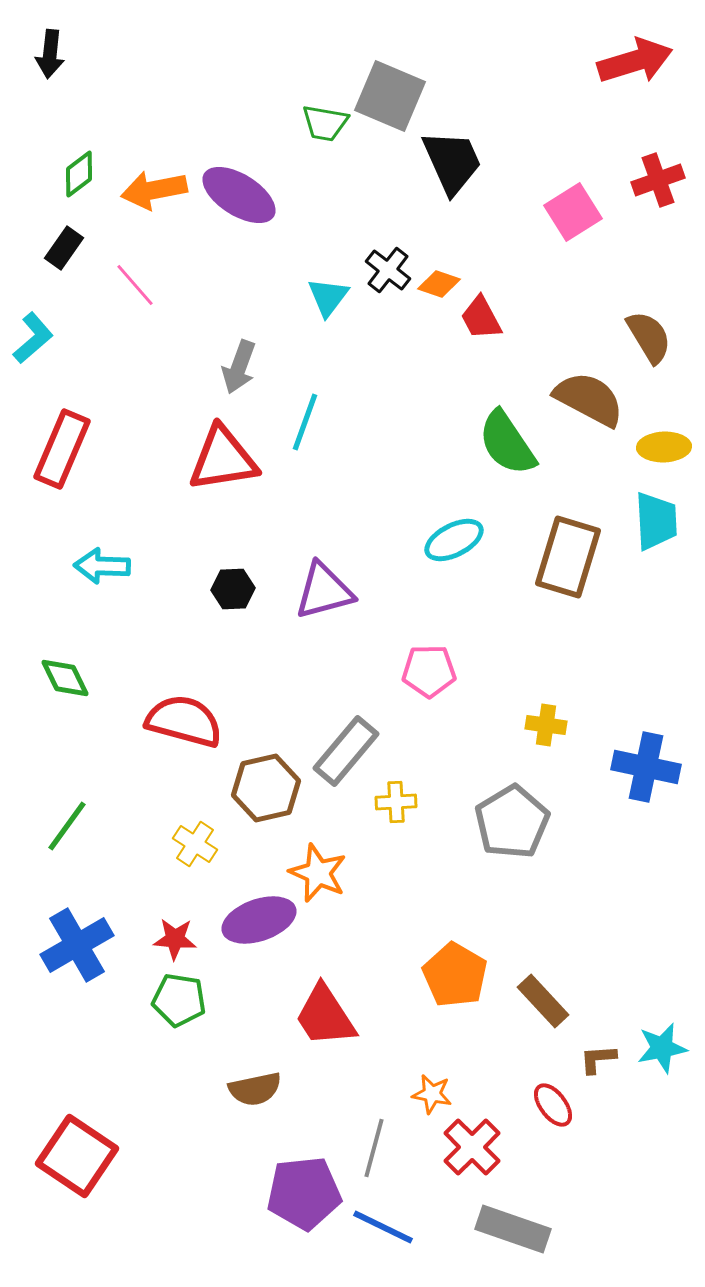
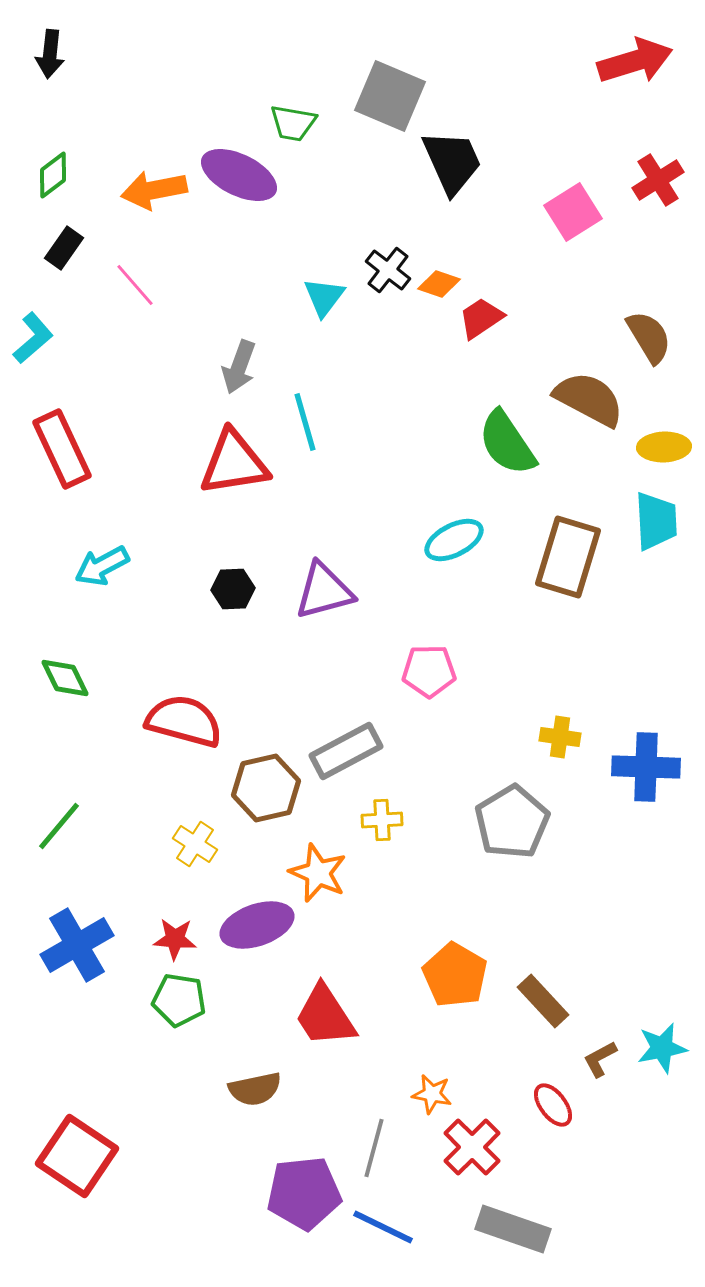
green trapezoid at (325, 123): moved 32 px left
green diamond at (79, 174): moved 26 px left, 1 px down
red cross at (658, 180): rotated 12 degrees counterclockwise
purple ellipse at (239, 195): moved 20 px up; rotated 6 degrees counterclockwise
cyan triangle at (328, 297): moved 4 px left
red trapezoid at (481, 318): rotated 84 degrees clockwise
cyan line at (305, 422): rotated 36 degrees counterclockwise
red rectangle at (62, 449): rotated 48 degrees counterclockwise
red triangle at (223, 459): moved 11 px right, 4 px down
cyan arrow at (102, 566): rotated 30 degrees counterclockwise
yellow cross at (546, 725): moved 14 px right, 12 px down
gray rectangle at (346, 751): rotated 22 degrees clockwise
blue cross at (646, 767): rotated 10 degrees counterclockwise
yellow cross at (396, 802): moved 14 px left, 18 px down
green line at (67, 826): moved 8 px left; rotated 4 degrees clockwise
purple ellipse at (259, 920): moved 2 px left, 5 px down
brown L-shape at (598, 1059): moved 2 px right; rotated 24 degrees counterclockwise
